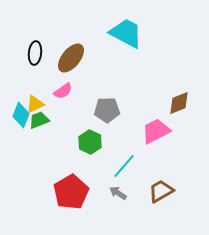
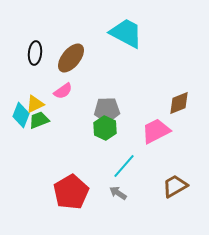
green hexagon: moved 15 px right, 14 px up
brown trapezoid: moved 14 px right, 5 px up
